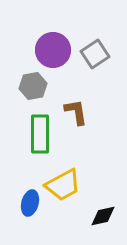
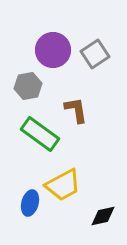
gray hexagon: moved 5 px left
brown L-shape: moved 2 px up
green rectangle: rotated 54 degrees counterclockwise
